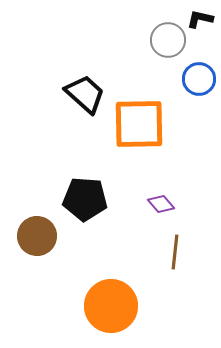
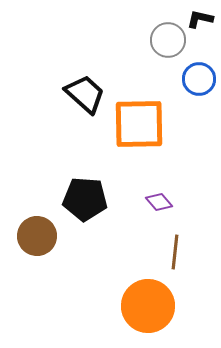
purple diamond: moved 2 px left, 2 px up
orange circle: moved 37 px right
